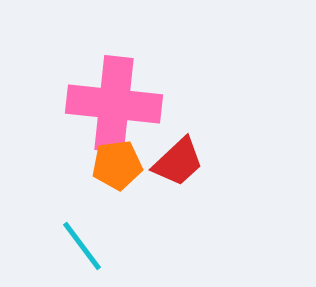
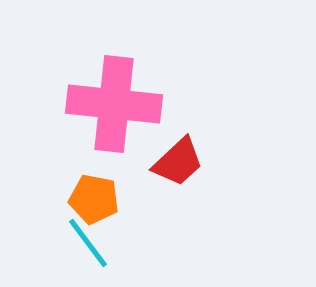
orange pentagon: moved 23 px left, 34 px down; rotated 18 degrees clockwise
cyan line: moved 6 px right, 3 px up
